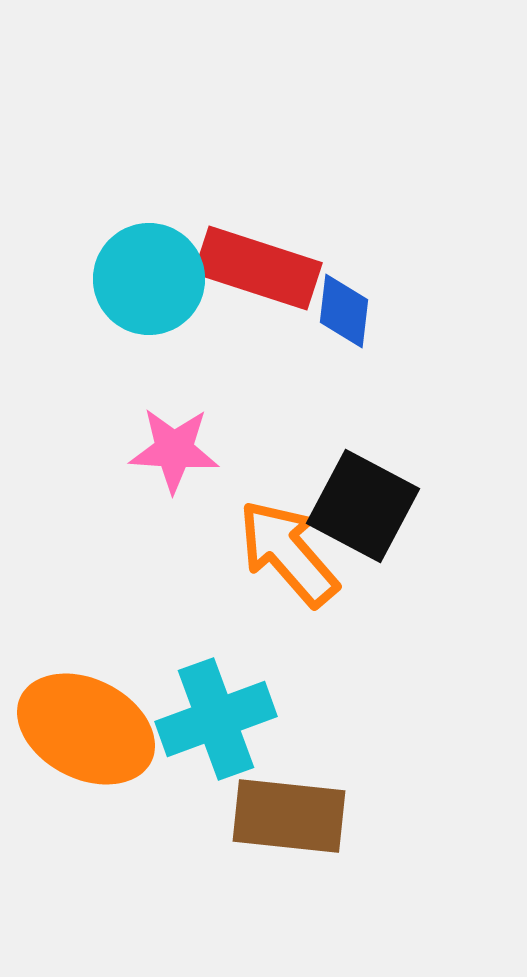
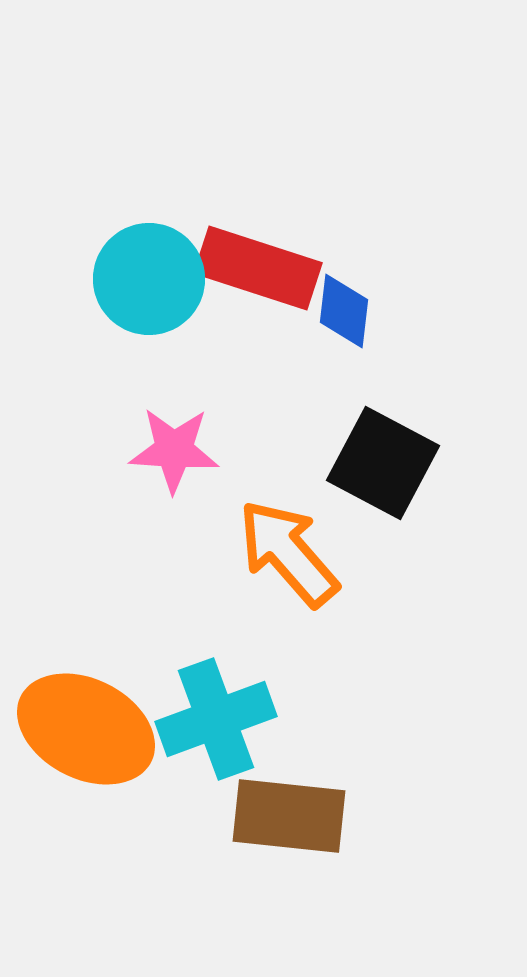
black square: moved 20 px right, 43 px up
